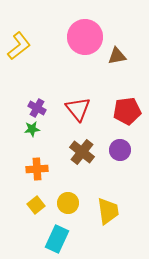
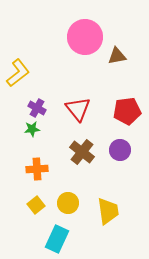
yellow L-shape: moved 1 px left, 27 px down
